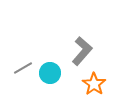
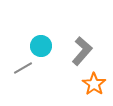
cyan circle: moved 9 px left, 27 px up
